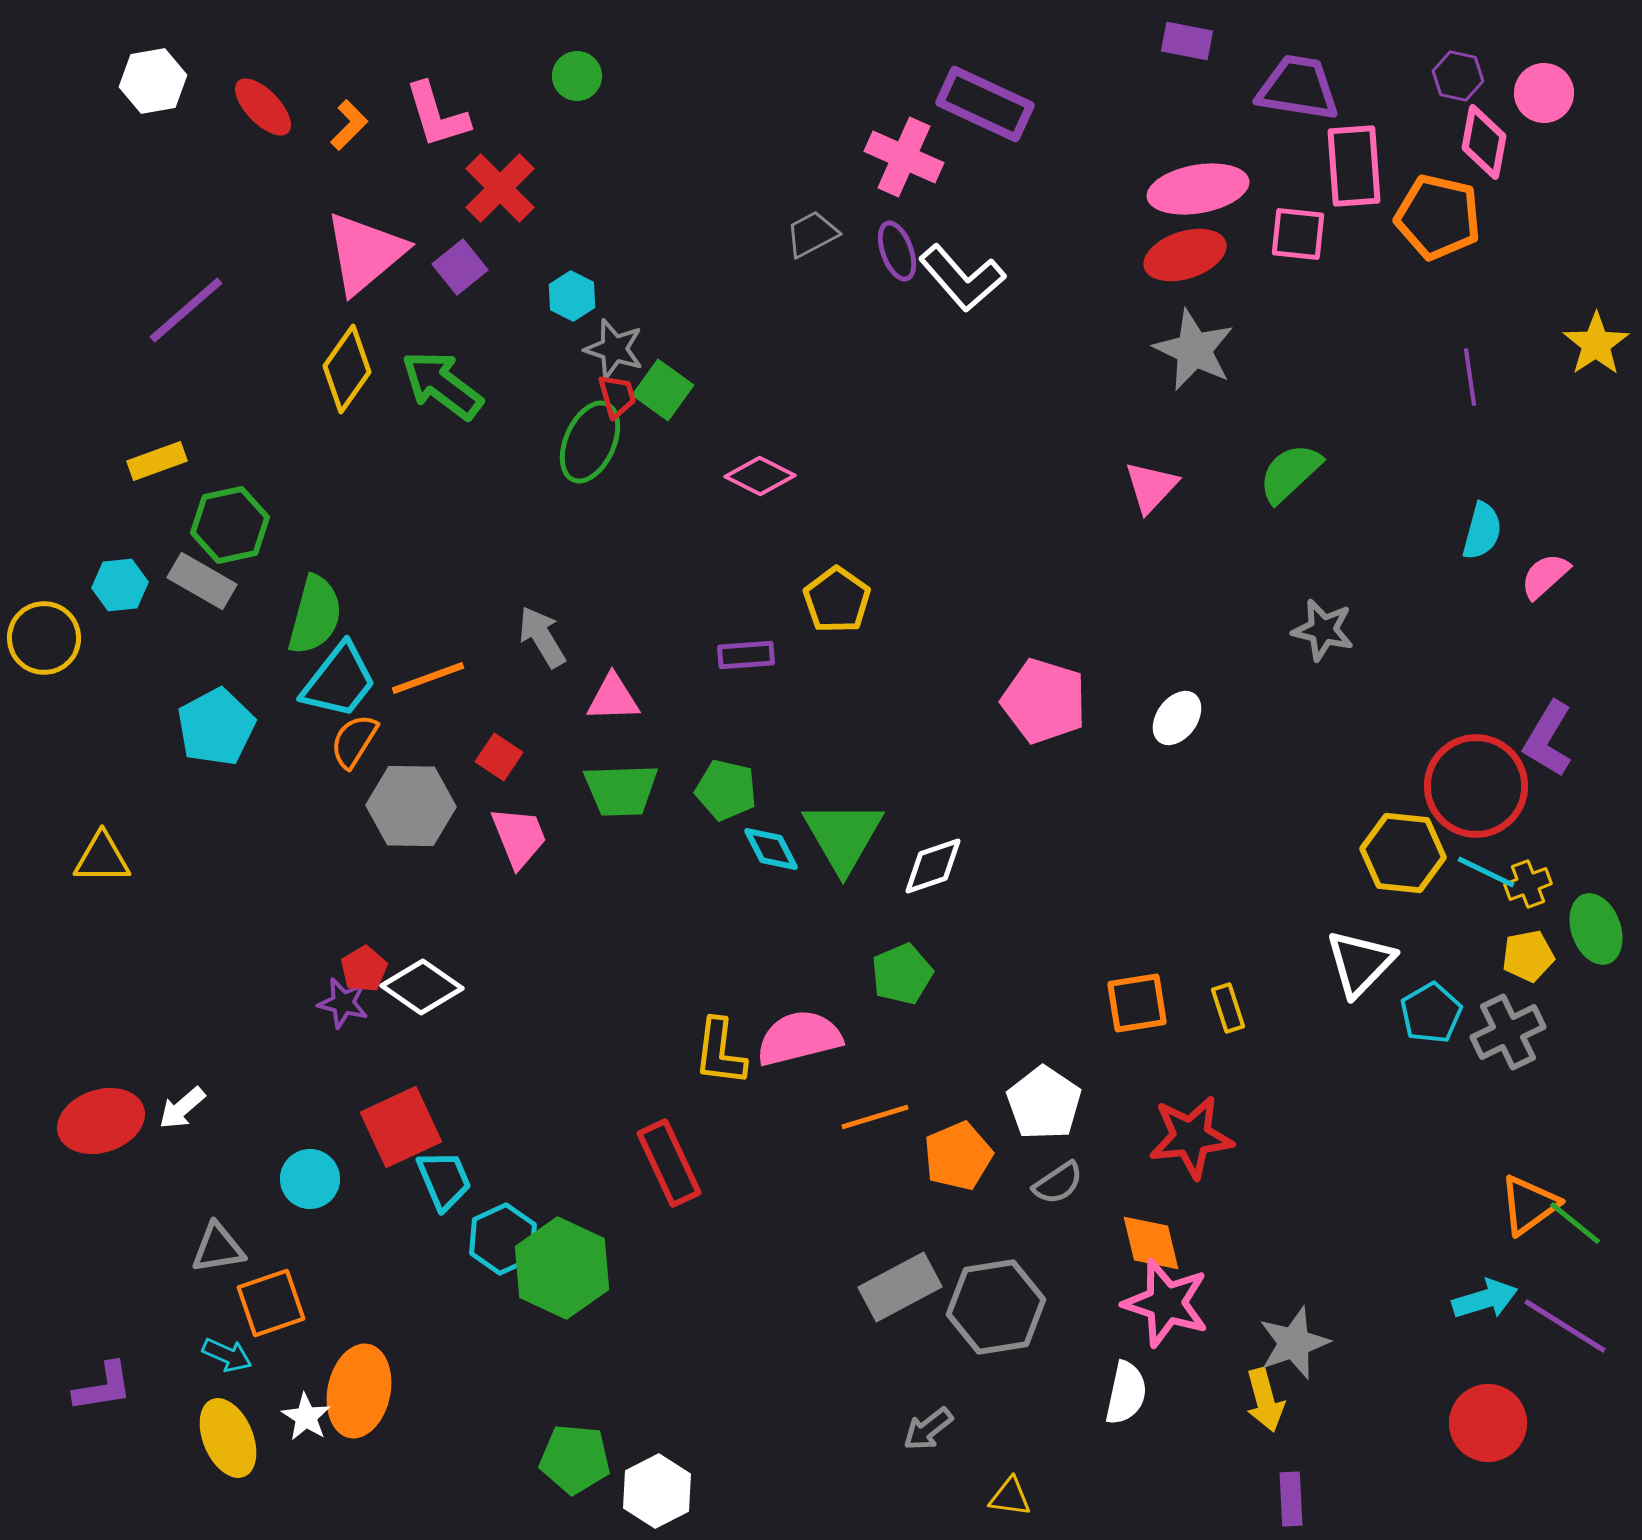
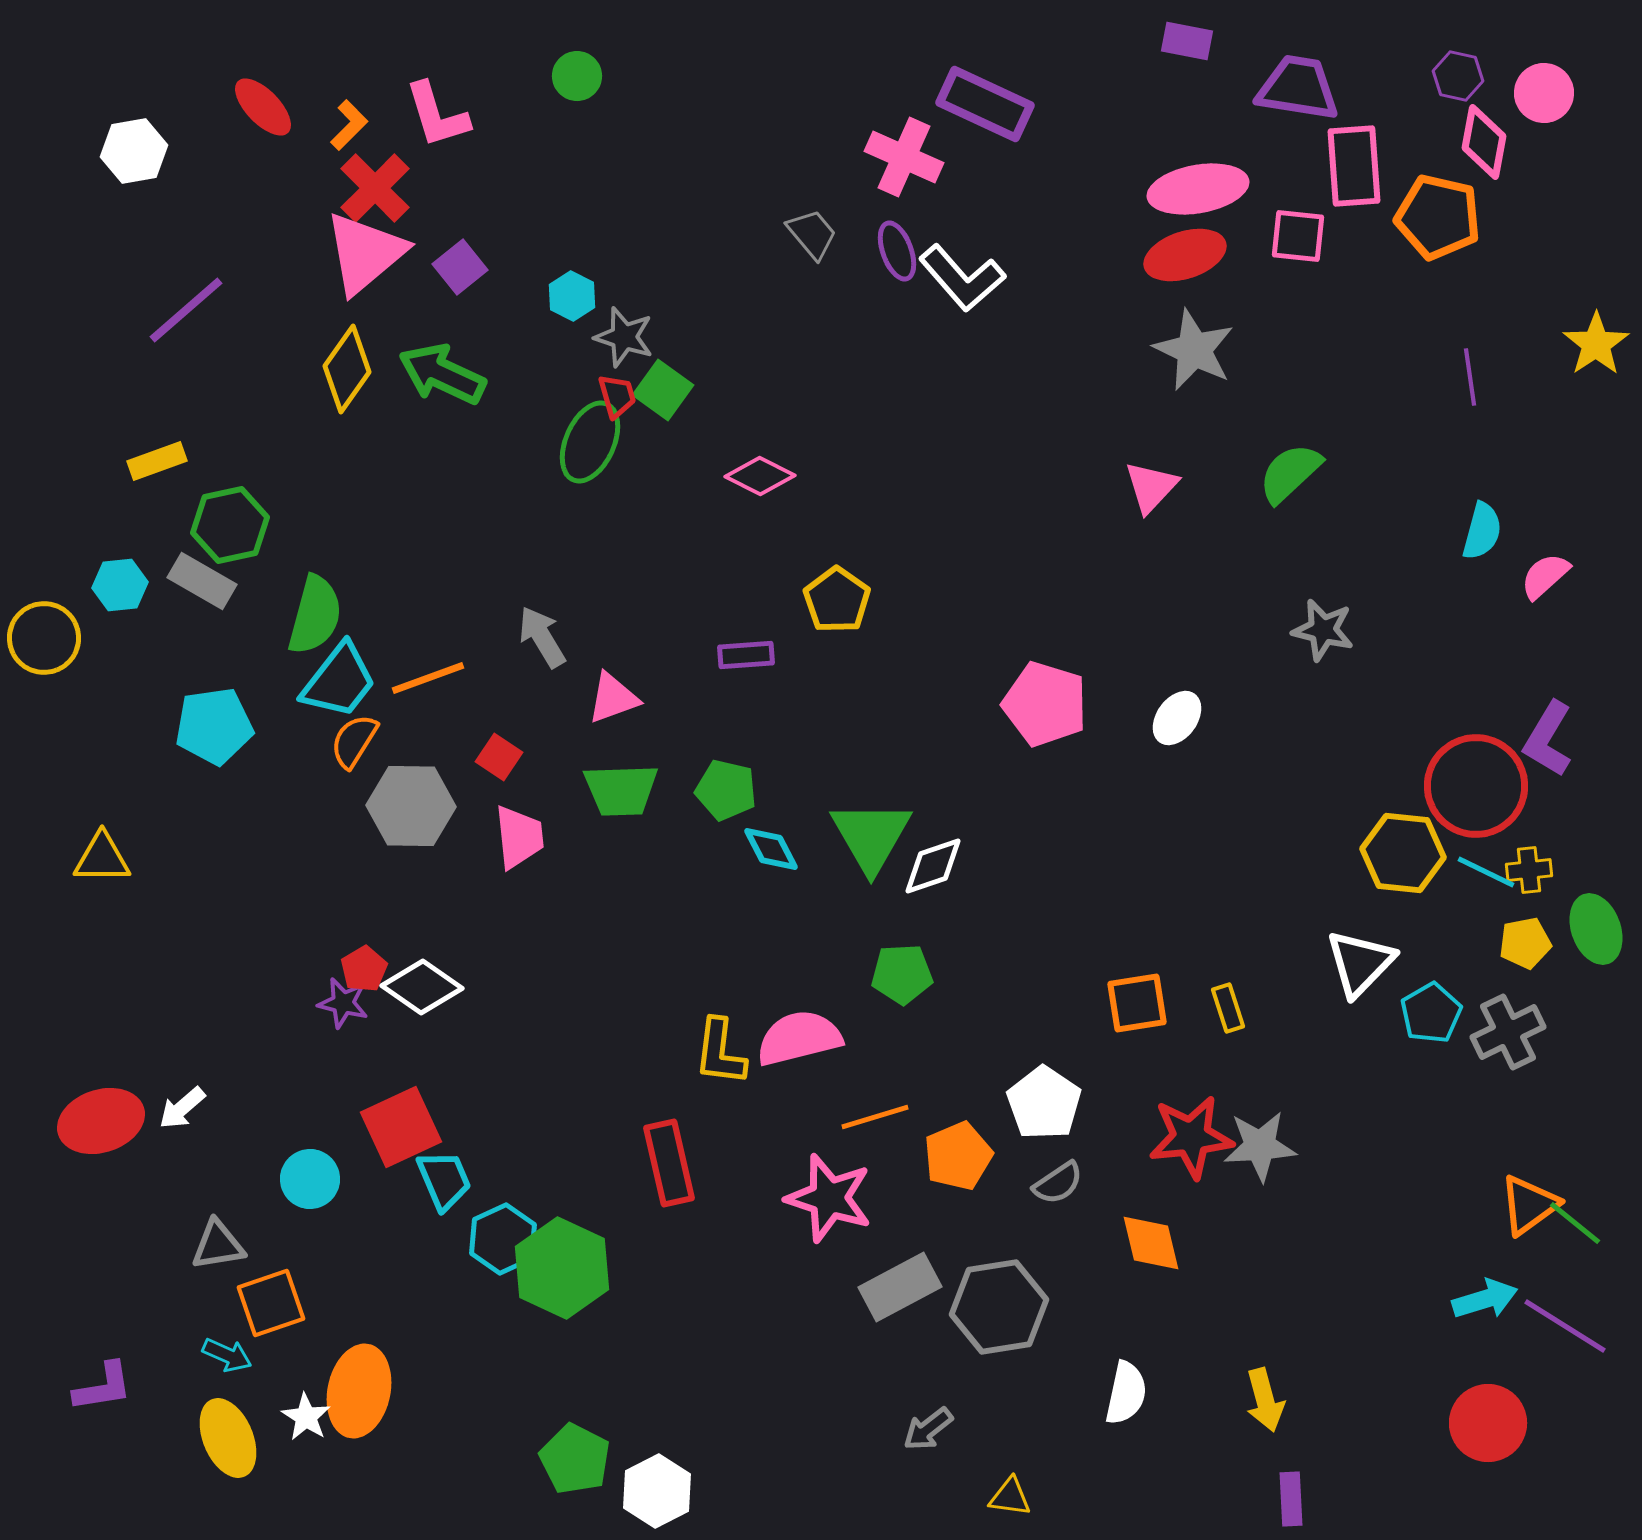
white hexagon at (153, 81): moved 19 px left, 70 px down
red cross at (500, 188): moved 125 px left
gray trapezoid at (812, 234): rotated 78 degrees clockwise
pink square at (1298, 234): moved 2 px down
gray star at (614, 349): moved 10 px right, 12 px up
green arrow at (442, 385): moved 11 px up; rotated 12 degrees counterclockwise
pink triangle at (613, 698): rotated 18 degrees counterclockwise
pink pentagon at (1044, 701): moved 1 px right, 3 px down
cyan pentagon at (216, 727): moved 2 px left, 1 px up; rotated 20 degrees clockwise
green triangle at (843, 836): moved 28 px right
pink trapezoid at (519, 837): rotated 16 degrees clockwise
yellow cross at (1528, 884): moved 1 px right, 14 px up; rotated 15 degrees clockwise
yellow pentagon at (1528, 956): moved 3 px left, 13 px up
green pentagon at (902, 974): rotated 20 degrees clockwise
red rectangle at (669, 1163): rotated 12 degrees clockwise
gray triangle at (218, 1248): moved 3 px up
pink star at (1166, 1303): moved 337 px left, 105 px up
gray hexagon at (996, 1307): moved 3 px right
gray star at (1294, 1343): moved 34 px left, 197 px up; rotated 16 degrees clockwise
green pentagon at (575, 1459): rotated 22 degrees clockwise
